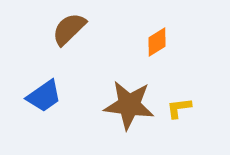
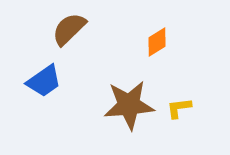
blue trapezoid: moved 15 px up
brown star: rotated 12 degrees counterclockwise
